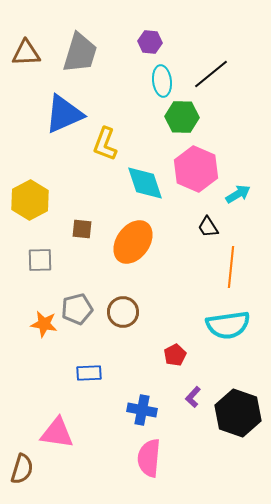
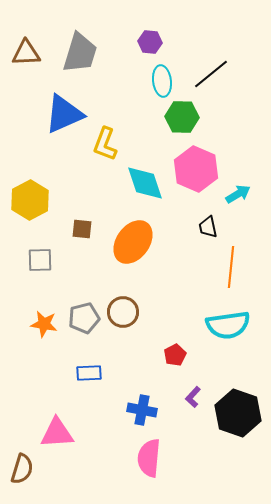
black trapezoid: rotated 20 degrees clockwise
gray pentagon: moved 7 px right, 9 px down
pink triangle: rotated 12 degrees counterclockwise
